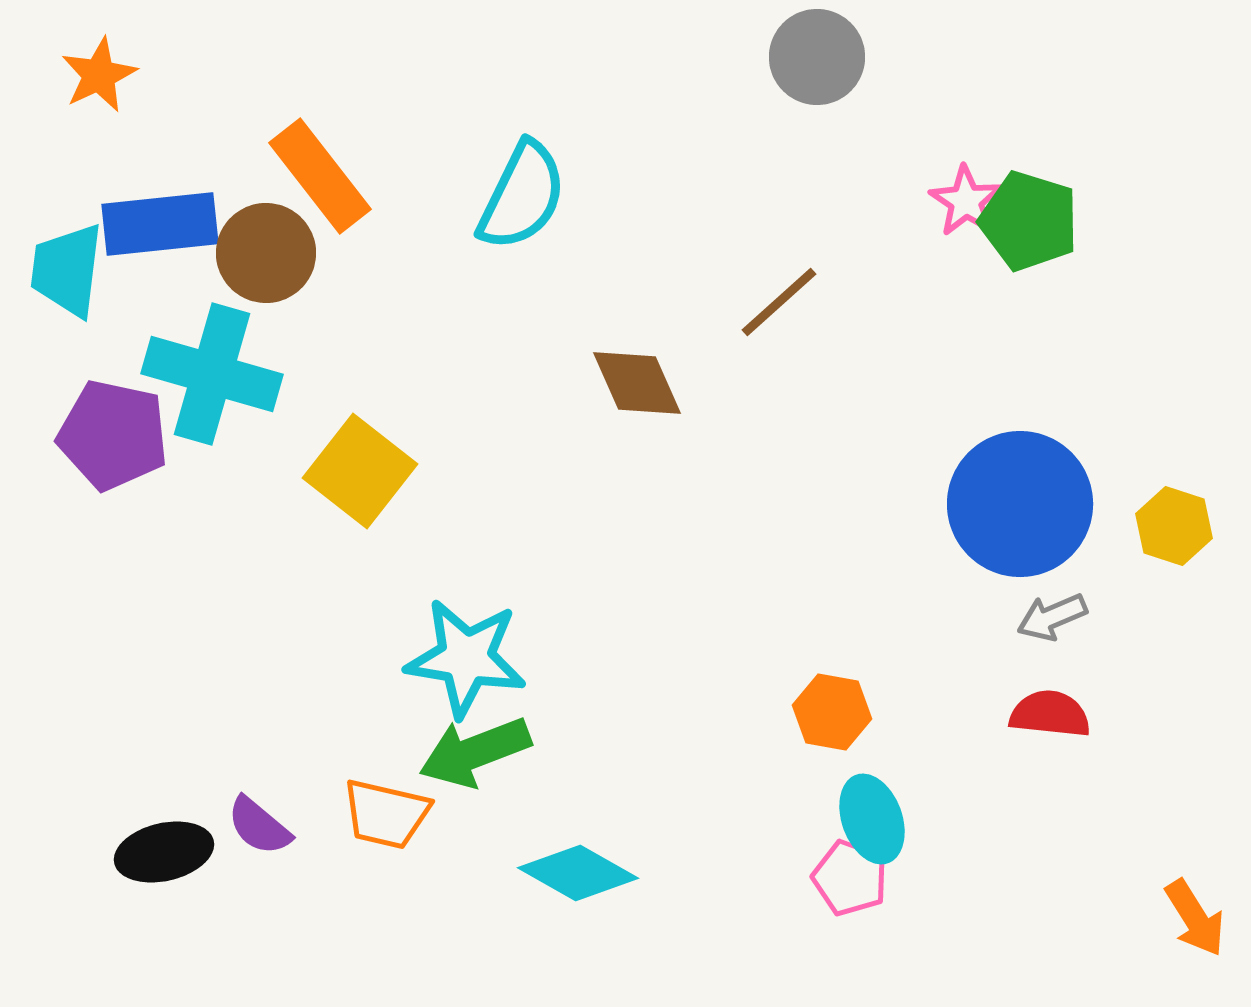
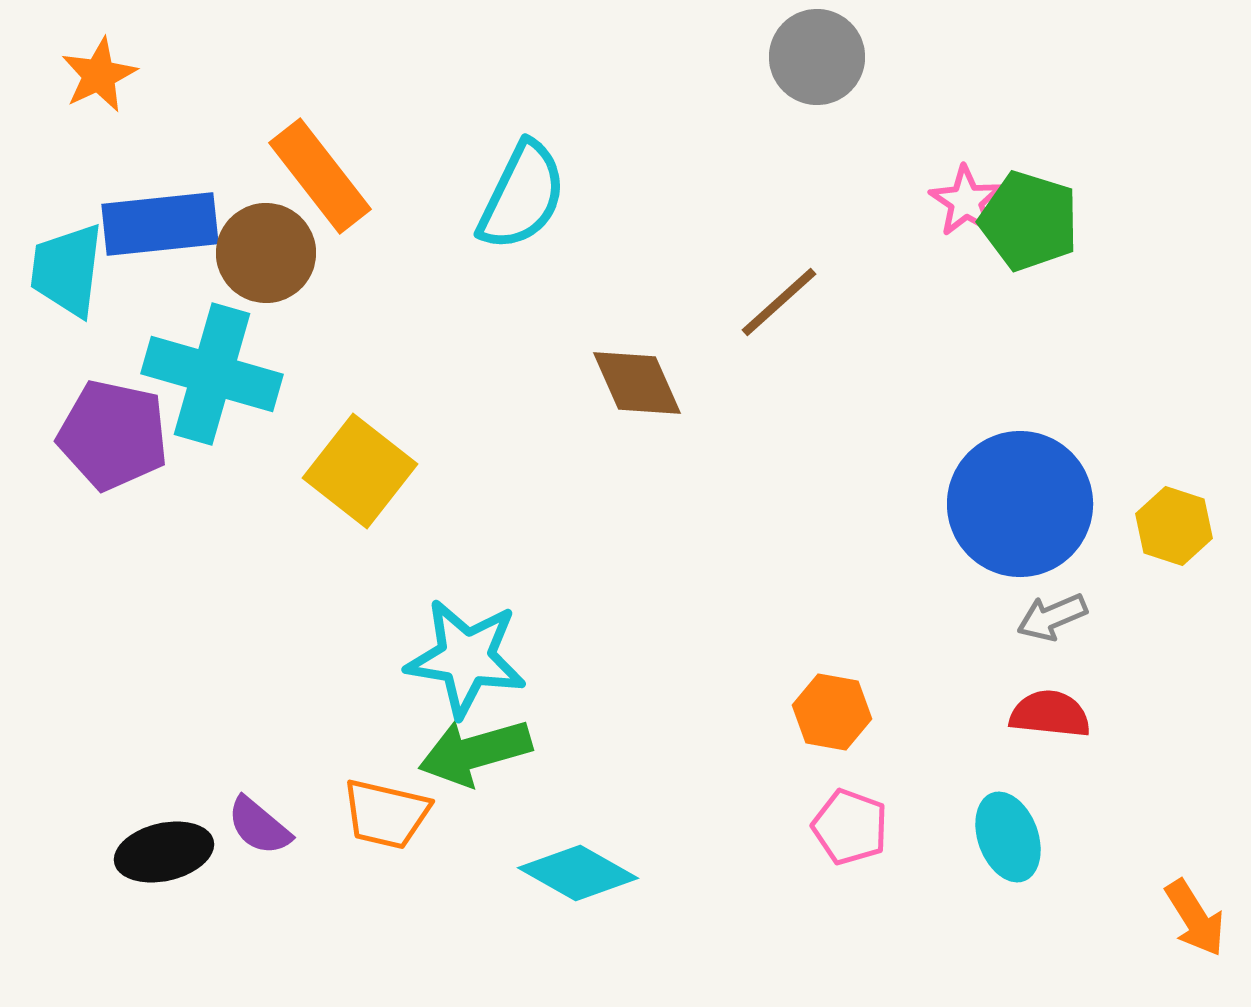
green arrow: rotated 5 degrees clockwise
cyan ellipse: moved 136 px right, 18 px down
pink pentagon: moved 51 px up
